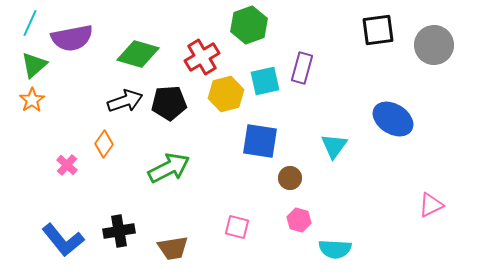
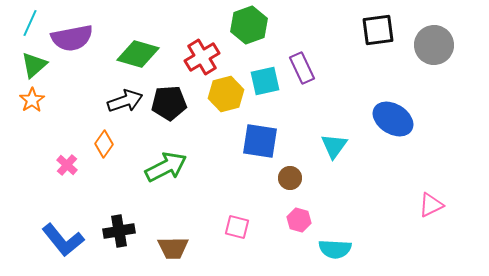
purple rectangle: rotated 40 degrees counterclockwise
green arrow: moved 3 px left, 1 px up
brown trapezoid: rotated 8 degrees clockwise
